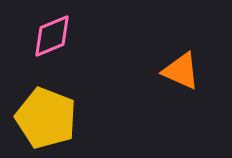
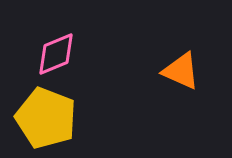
pink diamond: moved 4 px right, 18 px down
